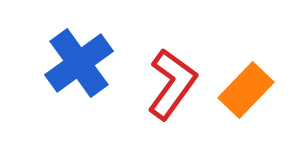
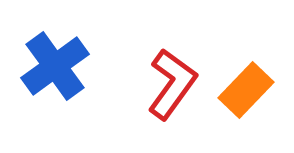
blue cross: moved 24 px left, 3 px down
